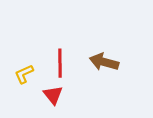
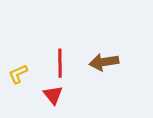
brown arrow: rotated 24 degrees counterclockwise
yellow L-shape: moved 6 px left
